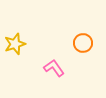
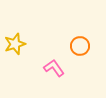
orange circle: moved 3 px left, 3 px down
